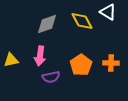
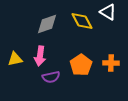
yellow triangle: moved 4 px right, 1 px up
